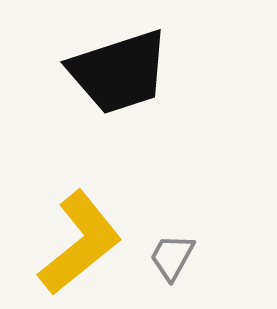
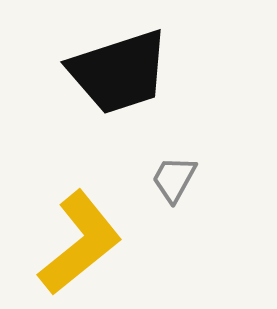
gray trapezoid: moved 2 px right, 78 px up
